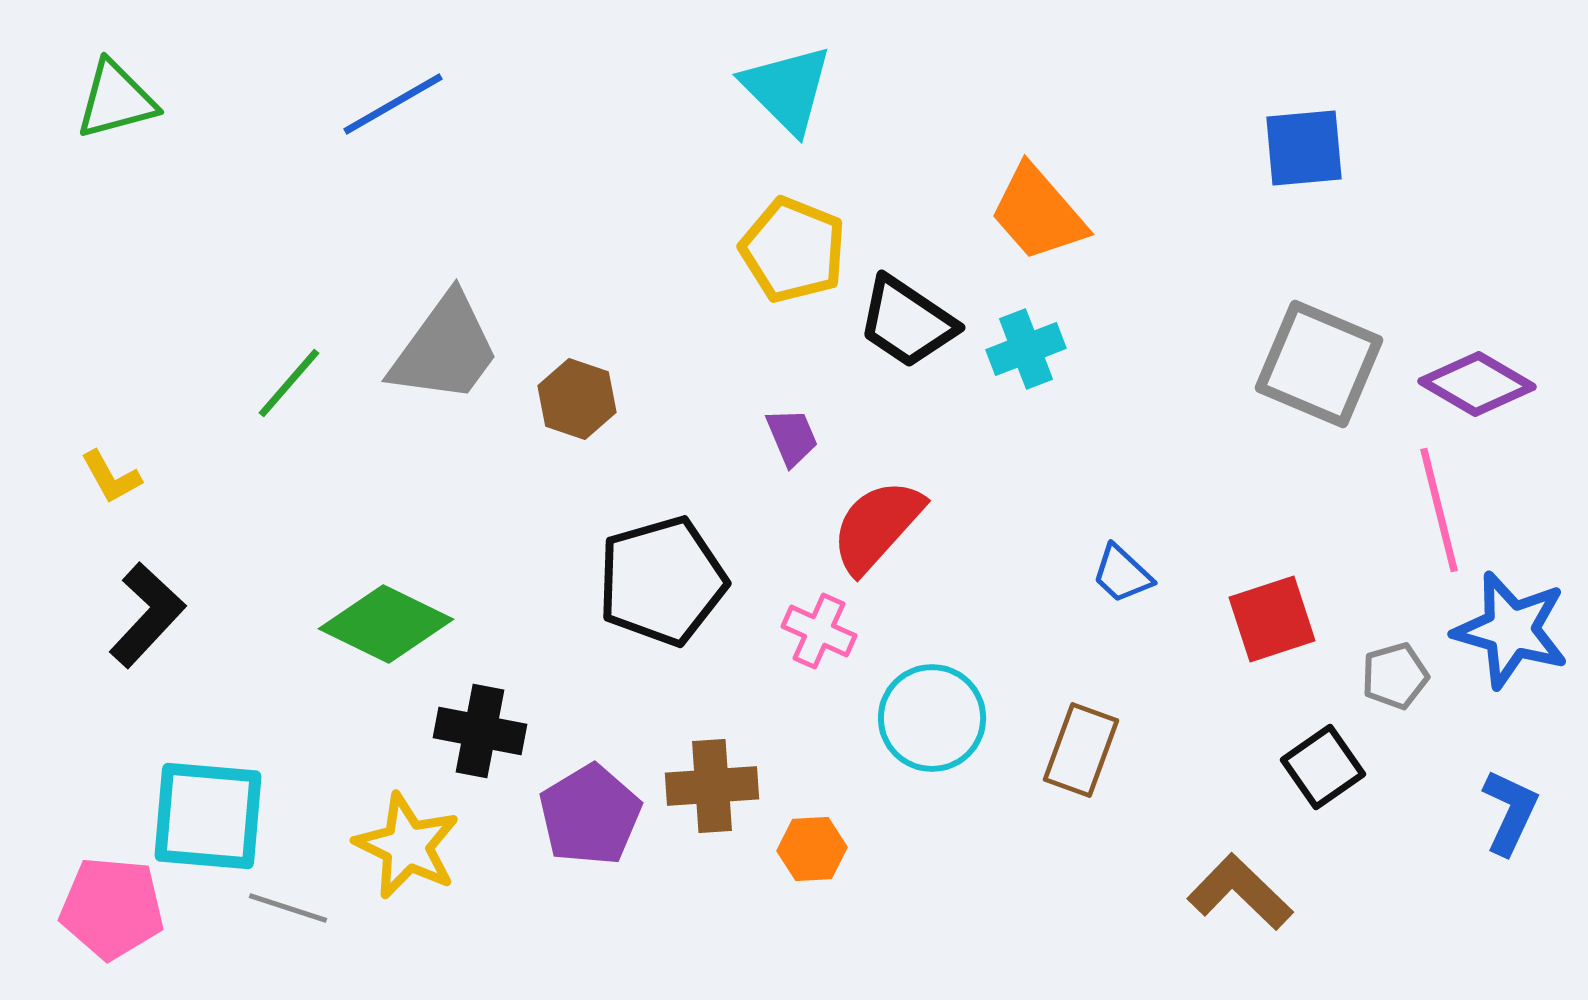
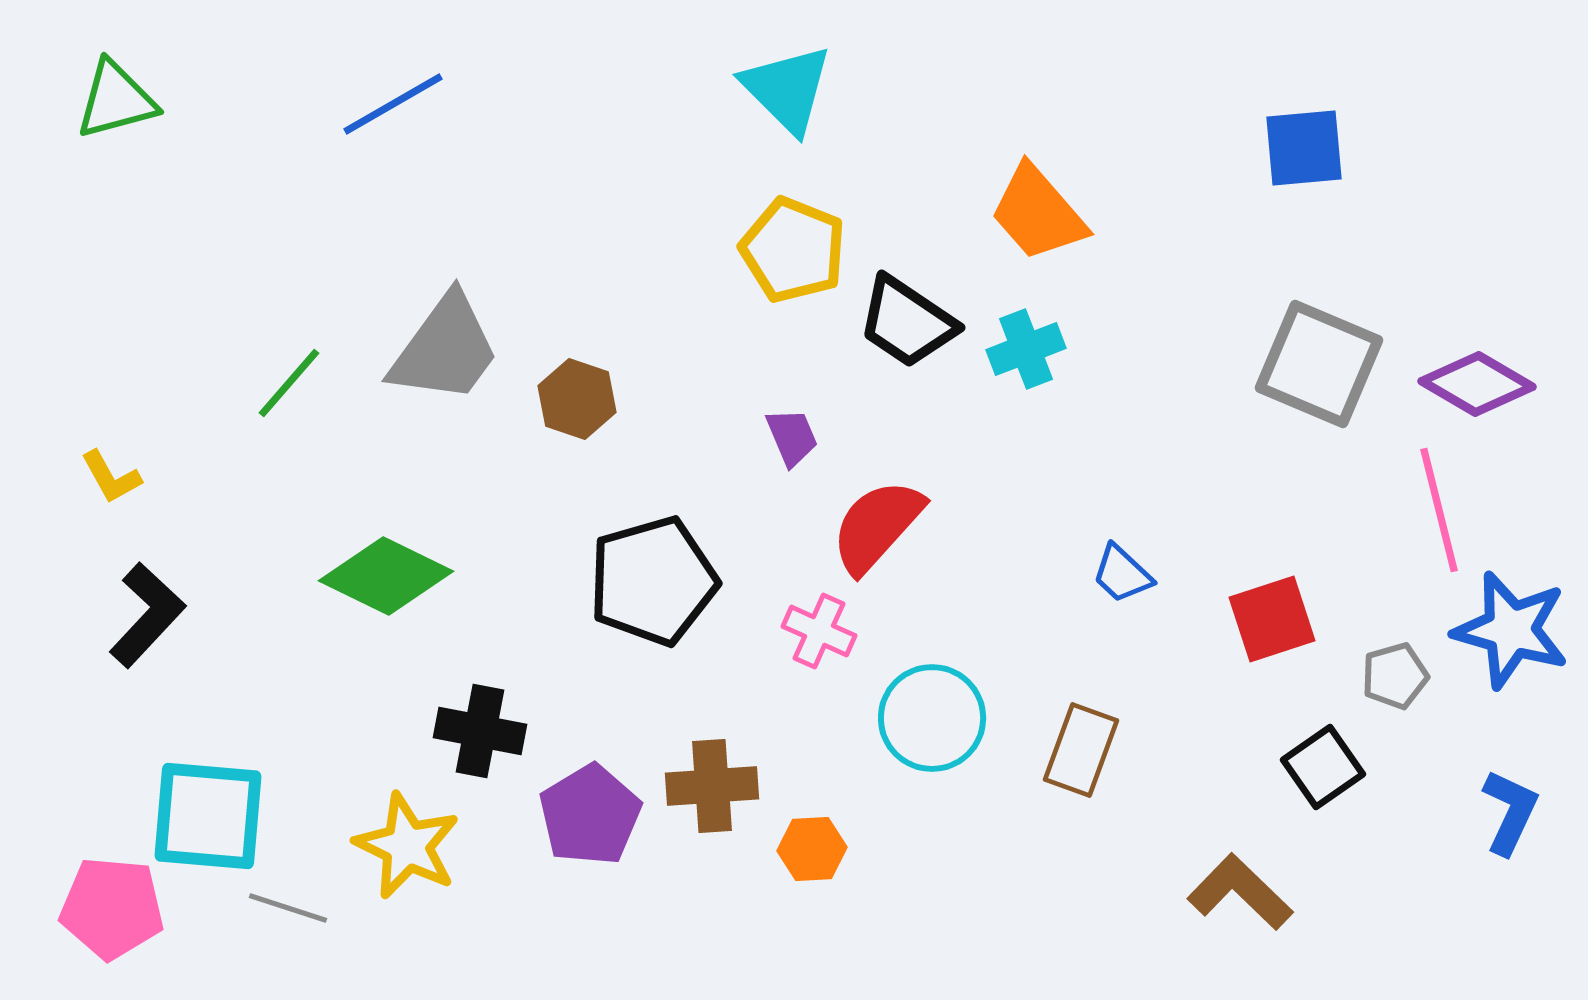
black pentagon: moved 9 px left
green diamond: moved 48 px up
